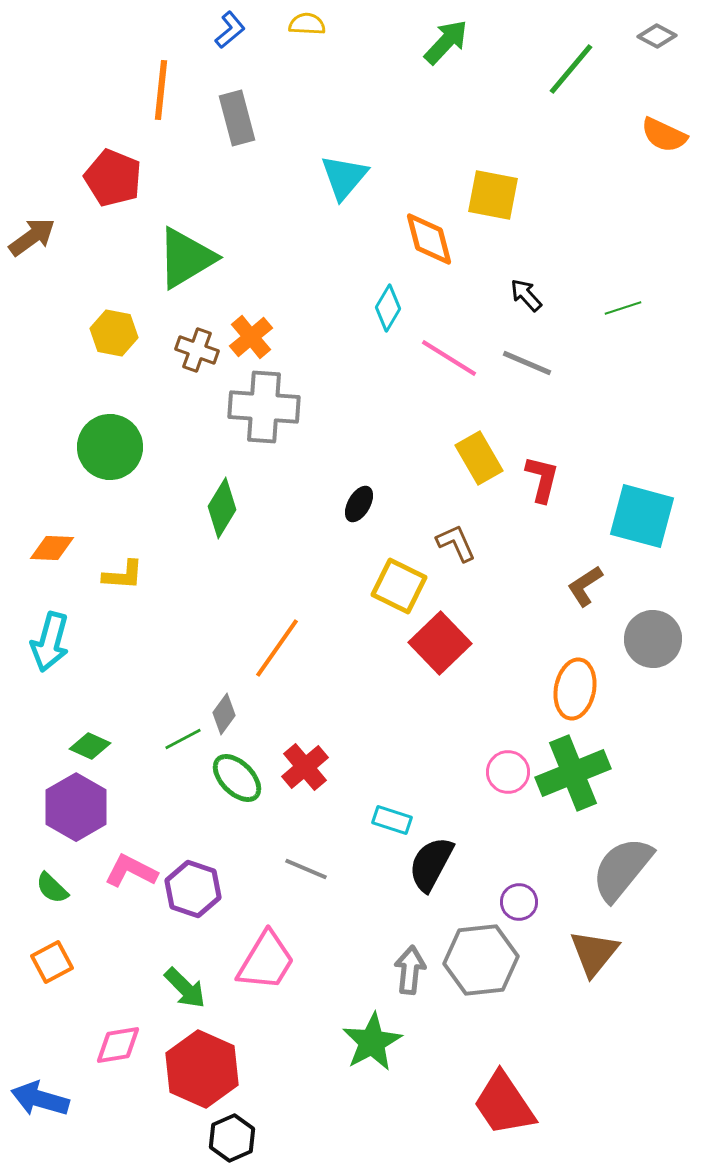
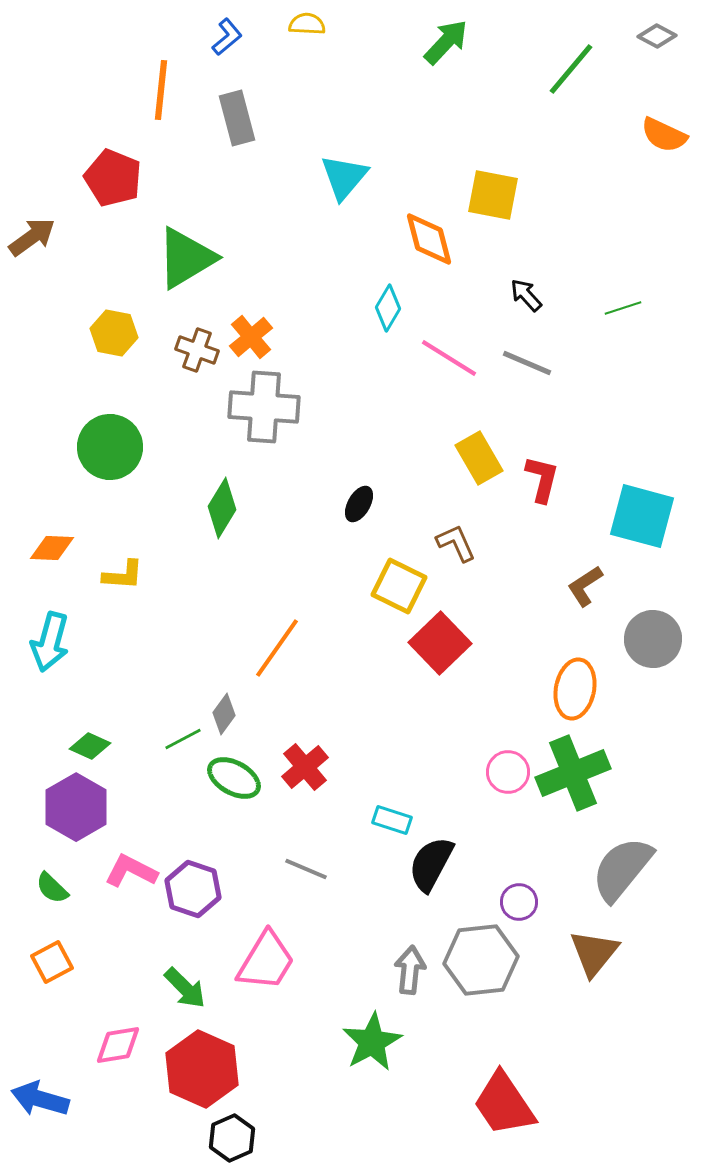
blue L-shape at (230, 30): moved 3 px left, 7 px down
green ellipse at (237, 778): moved 3 px left; rotated 16 degrees counterclockwise
